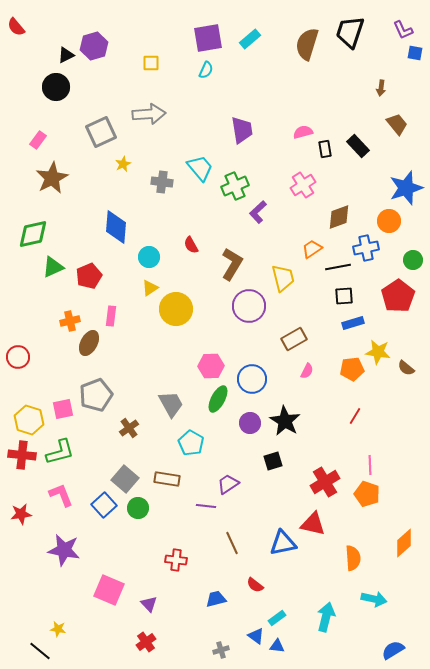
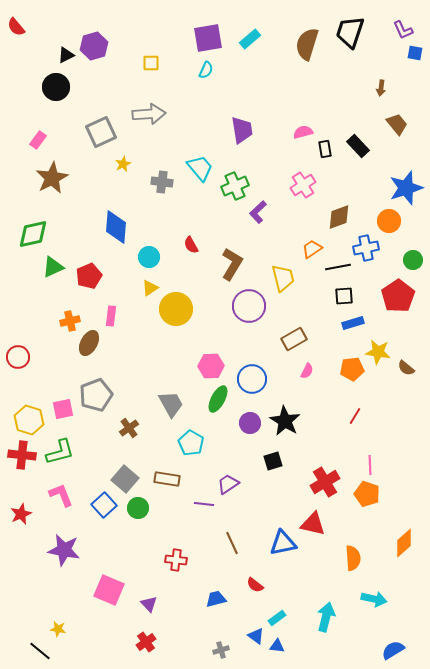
purple line at (206, 506): moved 2 px left, 2 px up
red star at (21, 514): rotated 15 degrees counterclockwise
